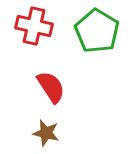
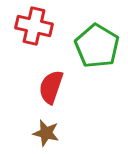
green pentagon: moved 15 px down
red semicircle: rotated 128 degrees counterclockwise
